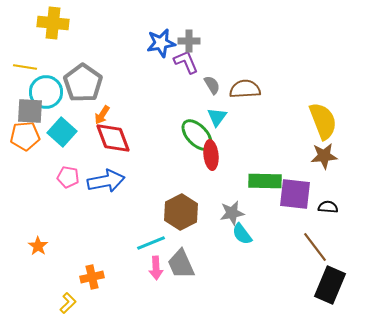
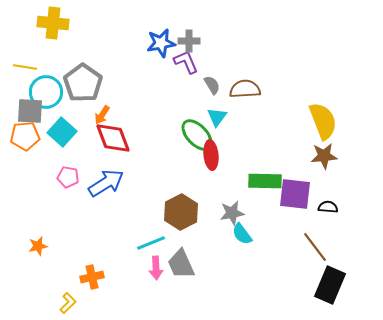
blue arrow: moved 2 px down; rotated 21 degrees counterclockwise
orange star: rotated 24 degrees clockwise
